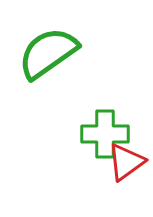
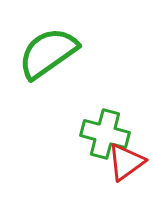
green cross: rotated 15 degrees clockwise
